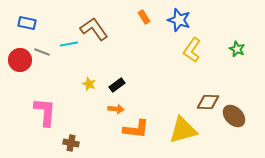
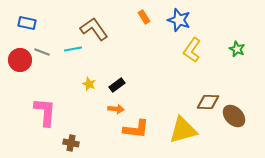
cyan line: moved 4 px right, 5 px down
